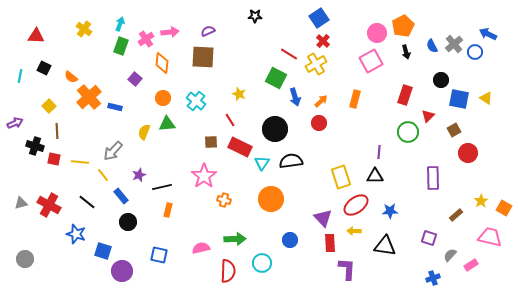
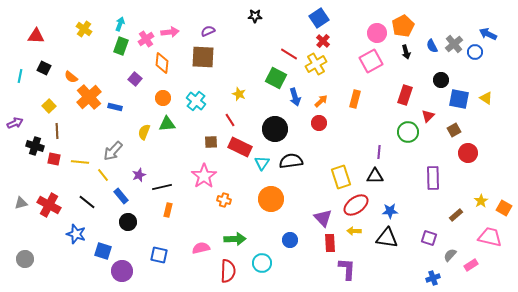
black triangle at (385, 246): moved 2 px right, 8 px up
